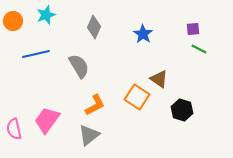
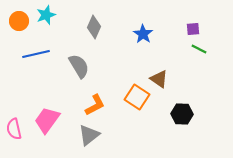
orange circle: moved 6 px right
black hexagon: moved 4 px down; rotated 15 degrees counterclockwise
